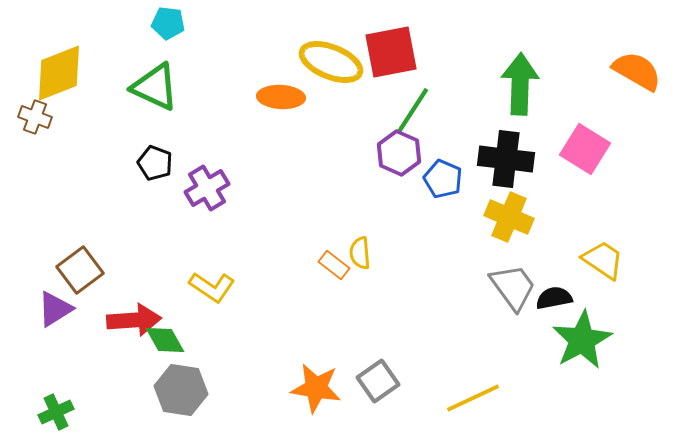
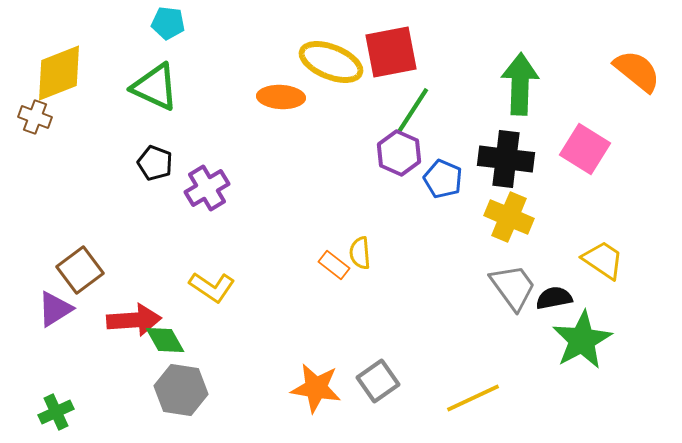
orange semicircle: rotated 9 degrees clockwise
